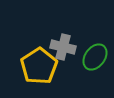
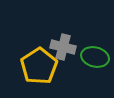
green ellipse: rotated 68 degrees clockwise
